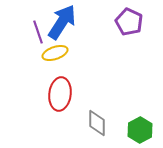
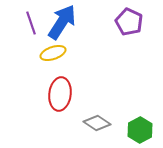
purple line: moved 7 px left, 9 px up
yellow ellipse: moved 2 px left
gray diamond: rotated 56 degrees counterclockwise
